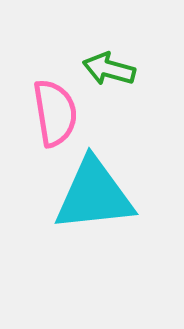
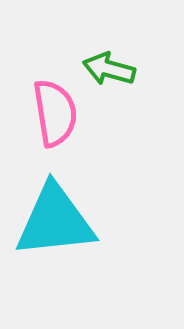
cyan triangle: moved 39 px left, 26 px down
